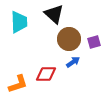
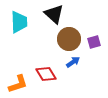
red diamond: rotated 60 degrees clockwise
